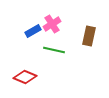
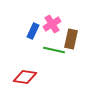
blue rectangle: rotated 35 degrees counterclockwise
brown rectangle: moved 18 px left, 3 px down
red diamond: rotated 15 degrees counterclockwise
